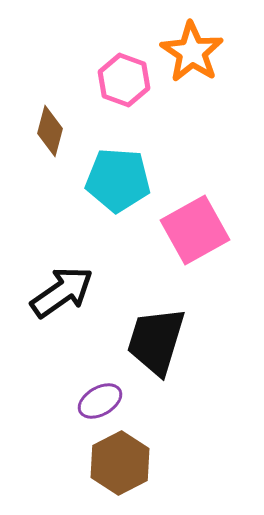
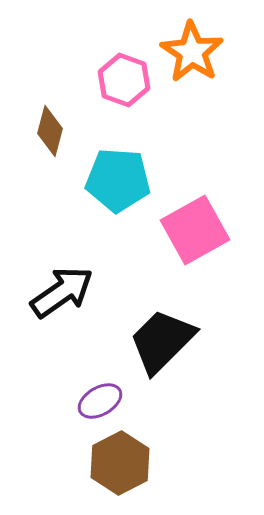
black trapezoid: moved 6 px right; rotated 28 degrees clockwise
